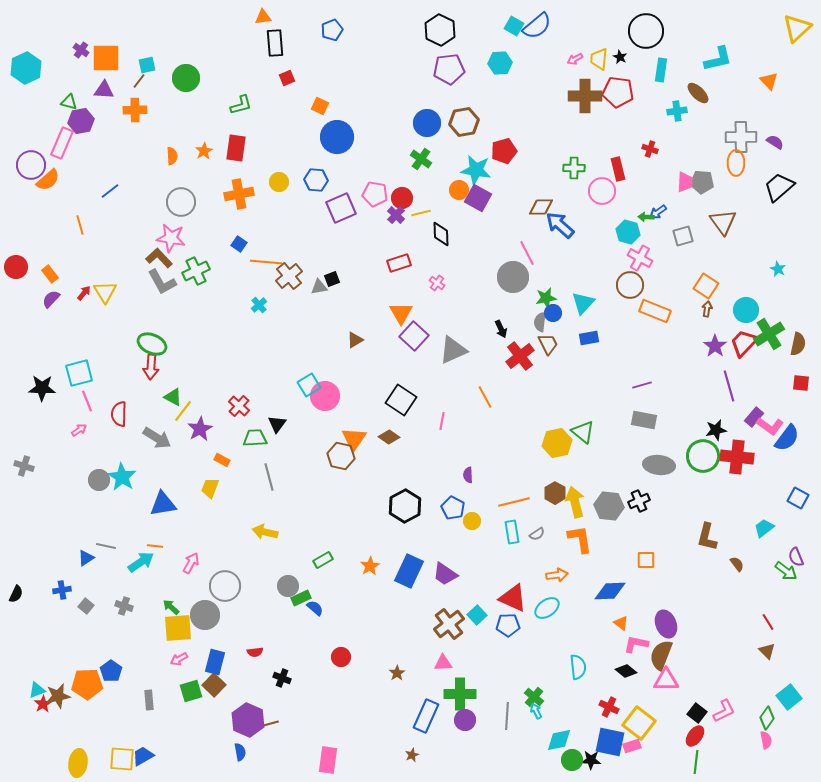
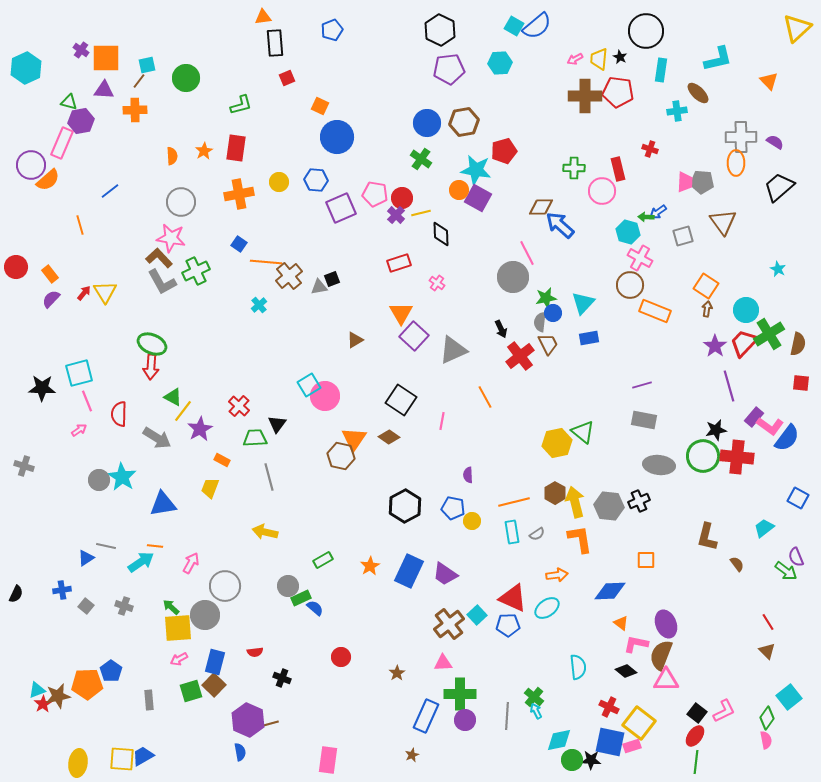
blue pentagon at (453, 508): rotated 15 degrees counterclockwise
